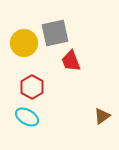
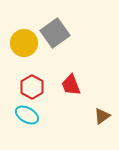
gray square: rotated 24 degrees counterclockwise
red trapezoid: moved 24 px down
cyan ellipse: moved 2 px up
